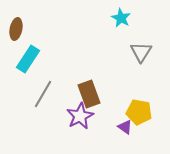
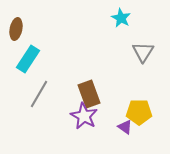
gray triangle: moved 2 px right
gray line: moved 4 px left
yellow pentagon: rotated 10 degrees counterclockwise
purple star: moved 4 px right; rotated 16 degrees counterclockwise
